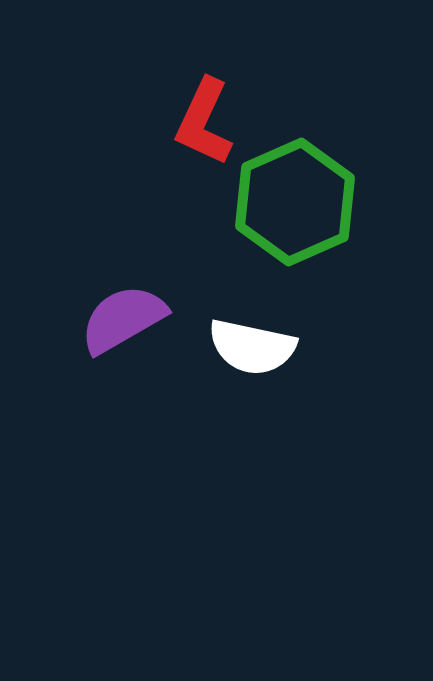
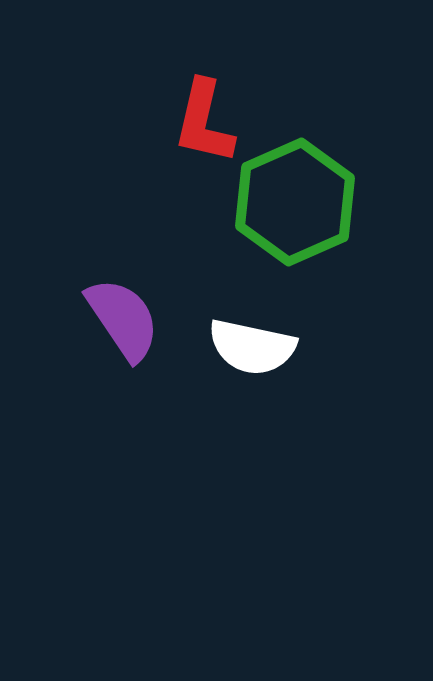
red L-shape: rotated 12 degrees counterclockwise
purple semicircle: rotated 86 degrees clockwise
